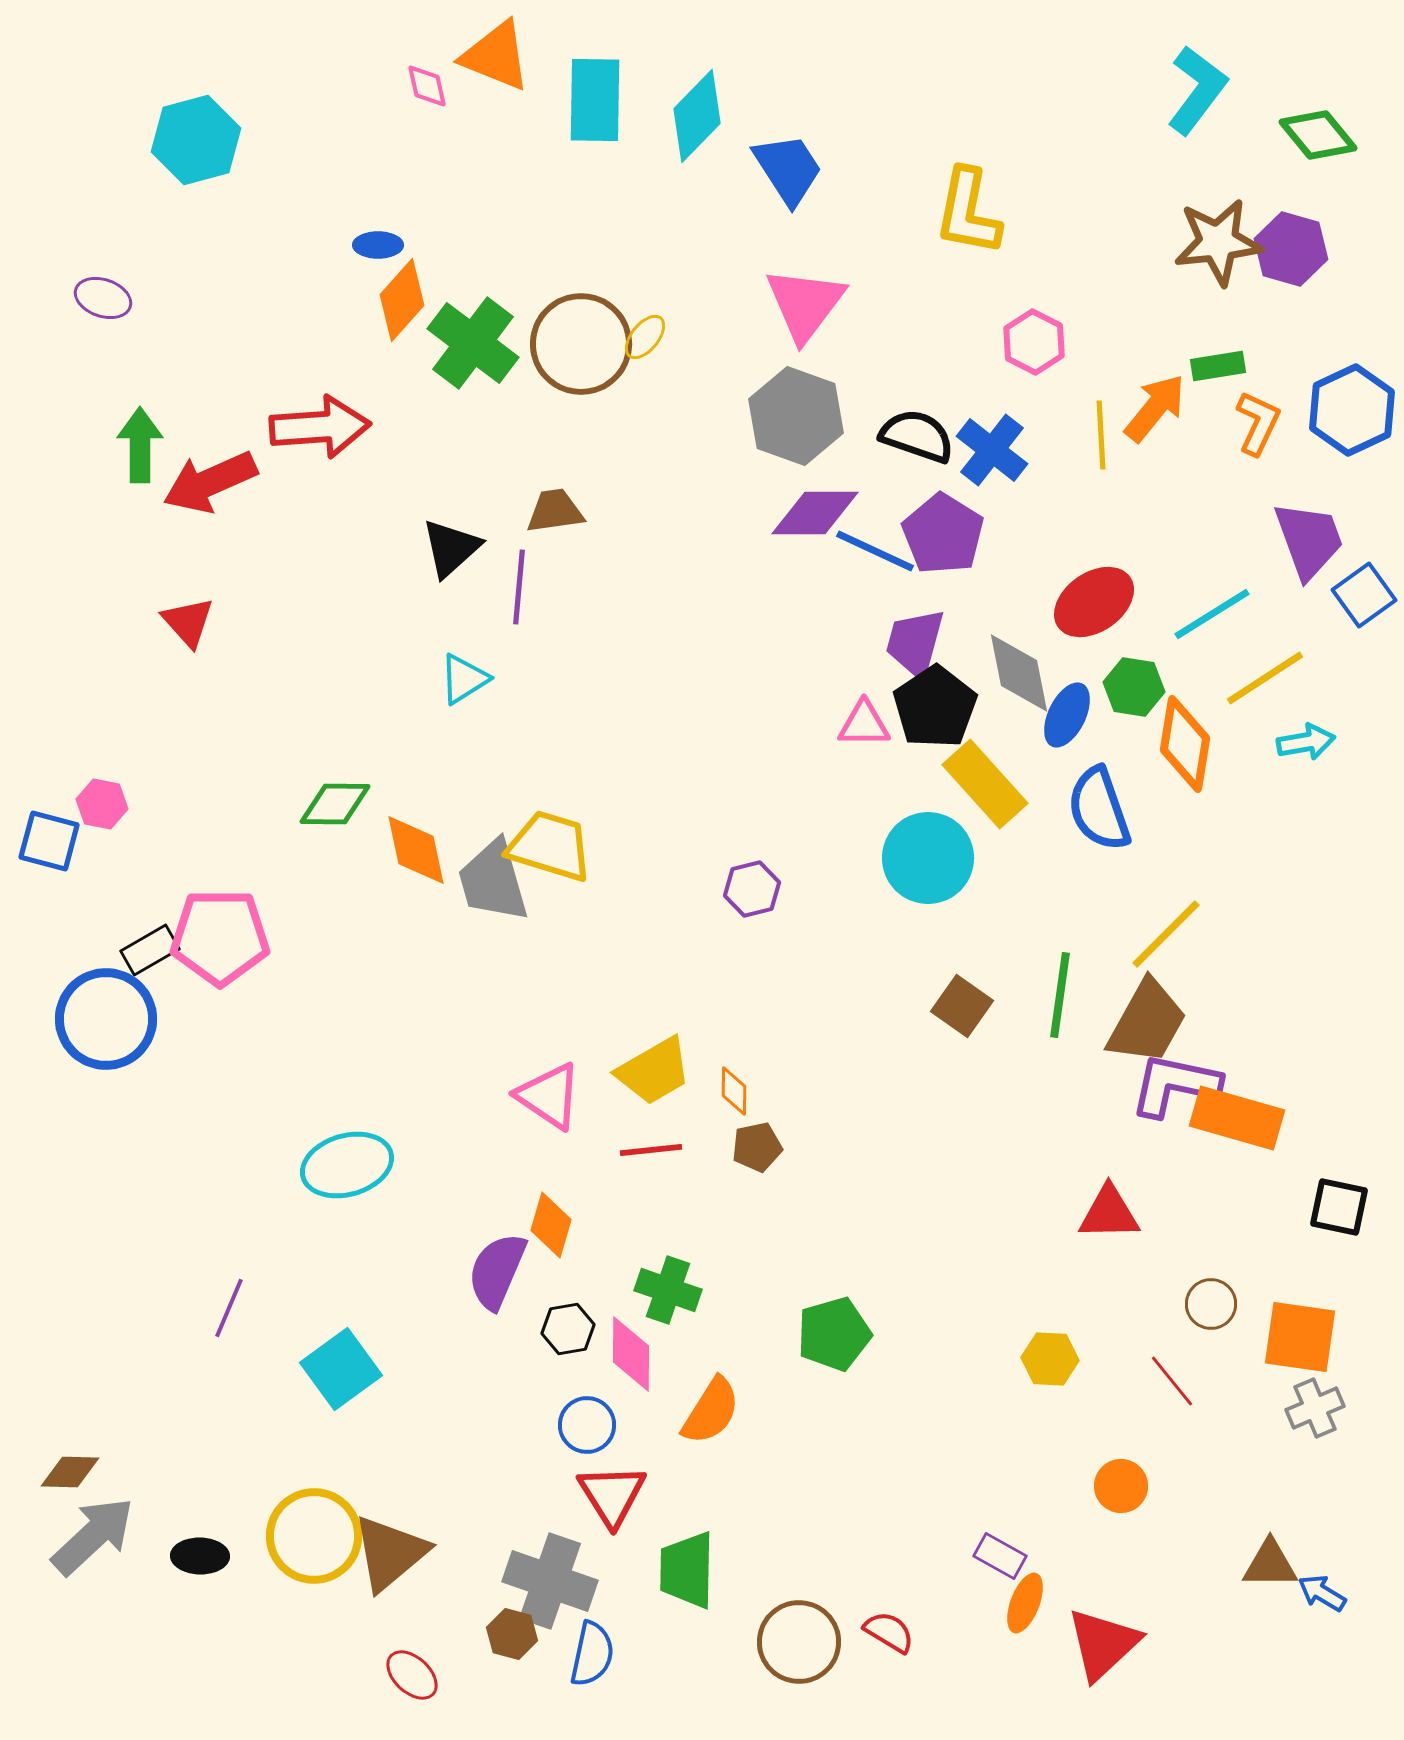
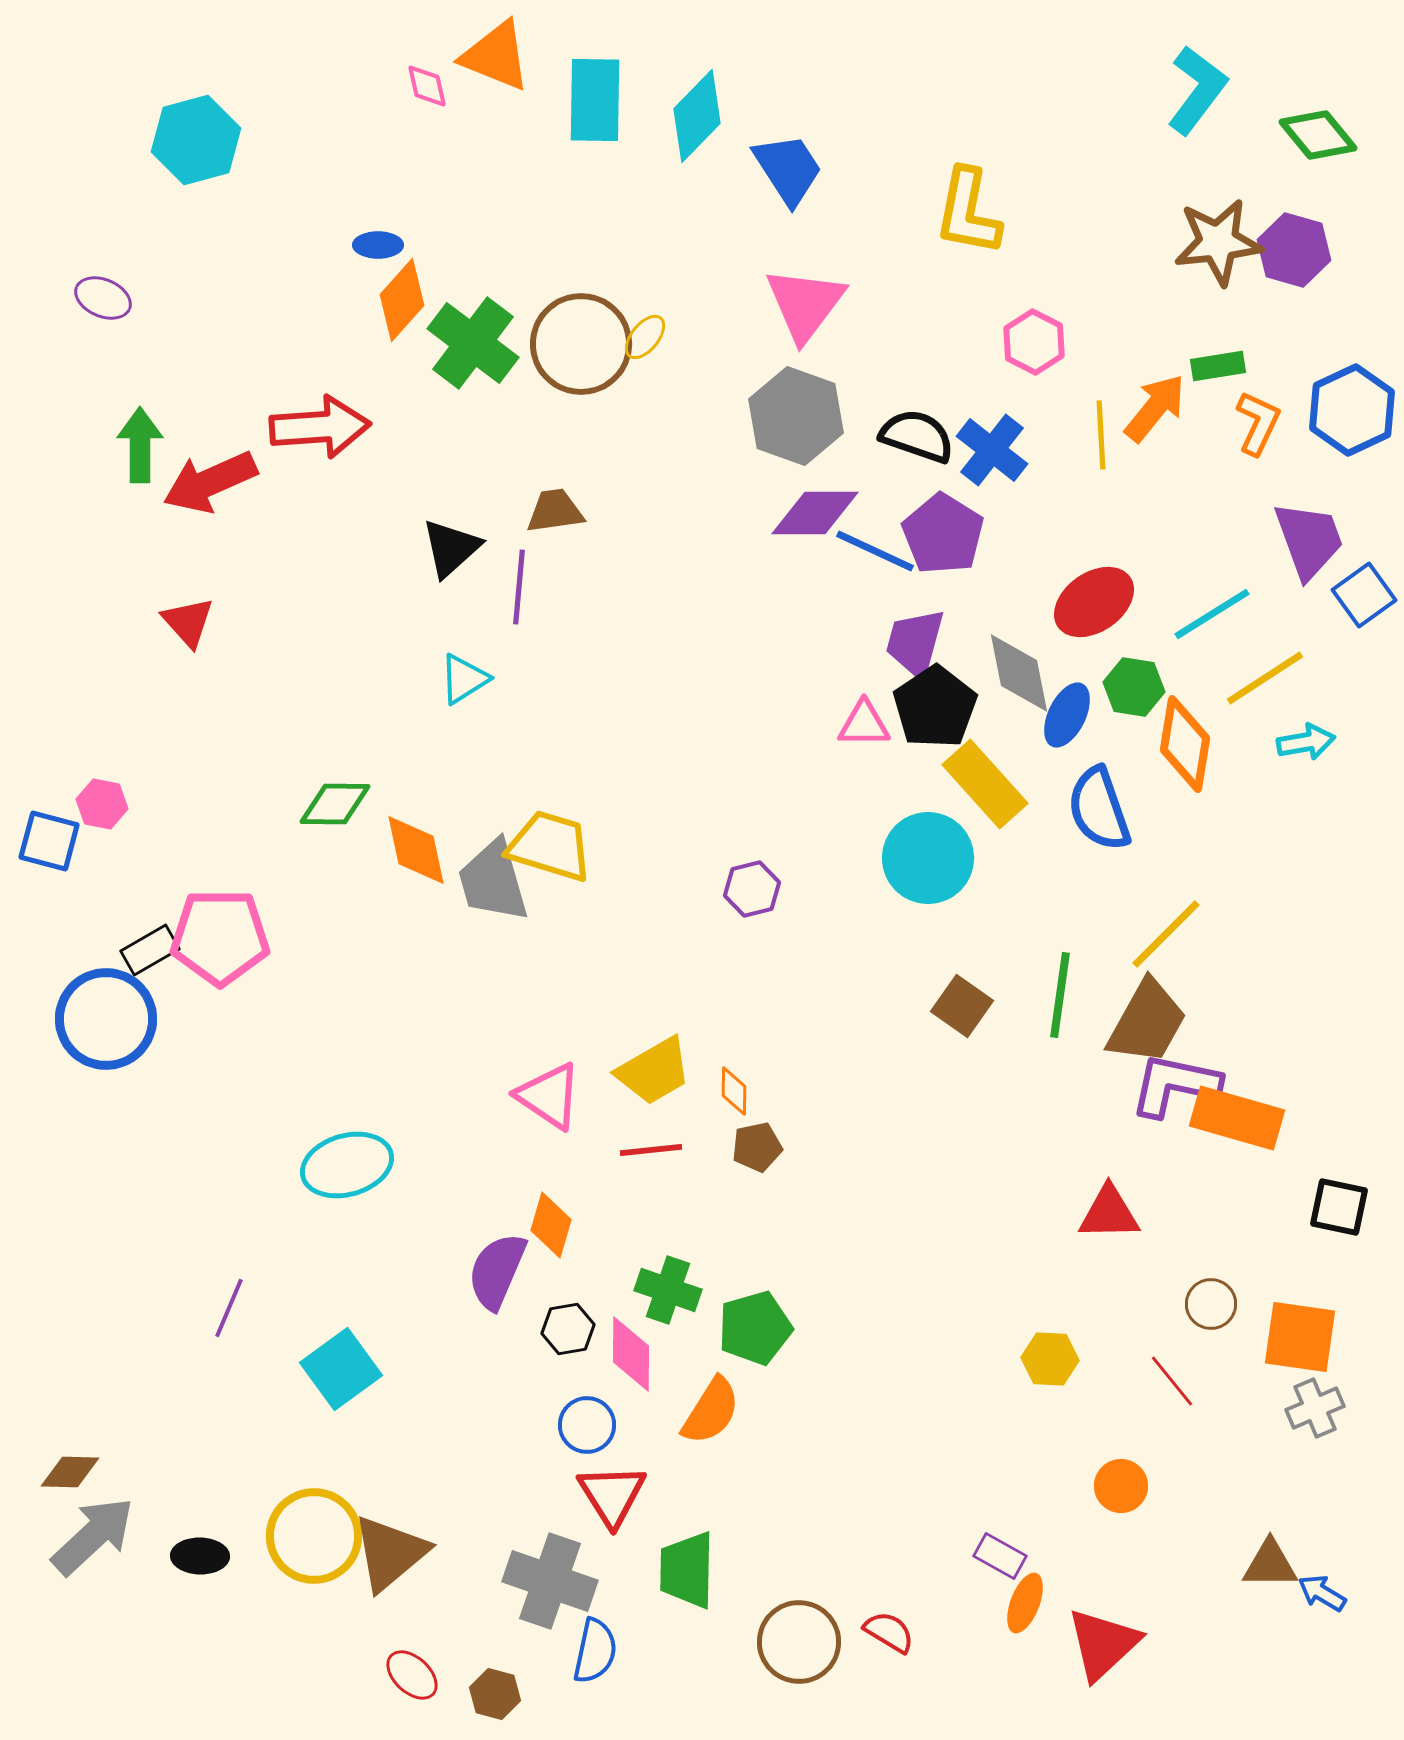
purple hexagon at (1291, 249): moved 3 px right, 1 px down
purple ellipse at (103, 298): rotated 4 degrees clockwise
green pentagon at (834, 1334): moved 79 px left, 6 px up
brown hexagon at (512, 1634): moved 17 px left, 60 px down
blue semicircle at (592, 1654): moved 3 px right, 3 px up
